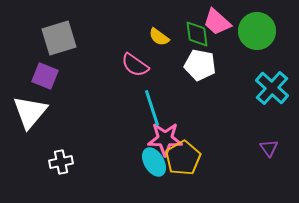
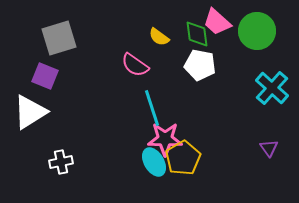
white triangle: rotated 18 degrees clockwise
